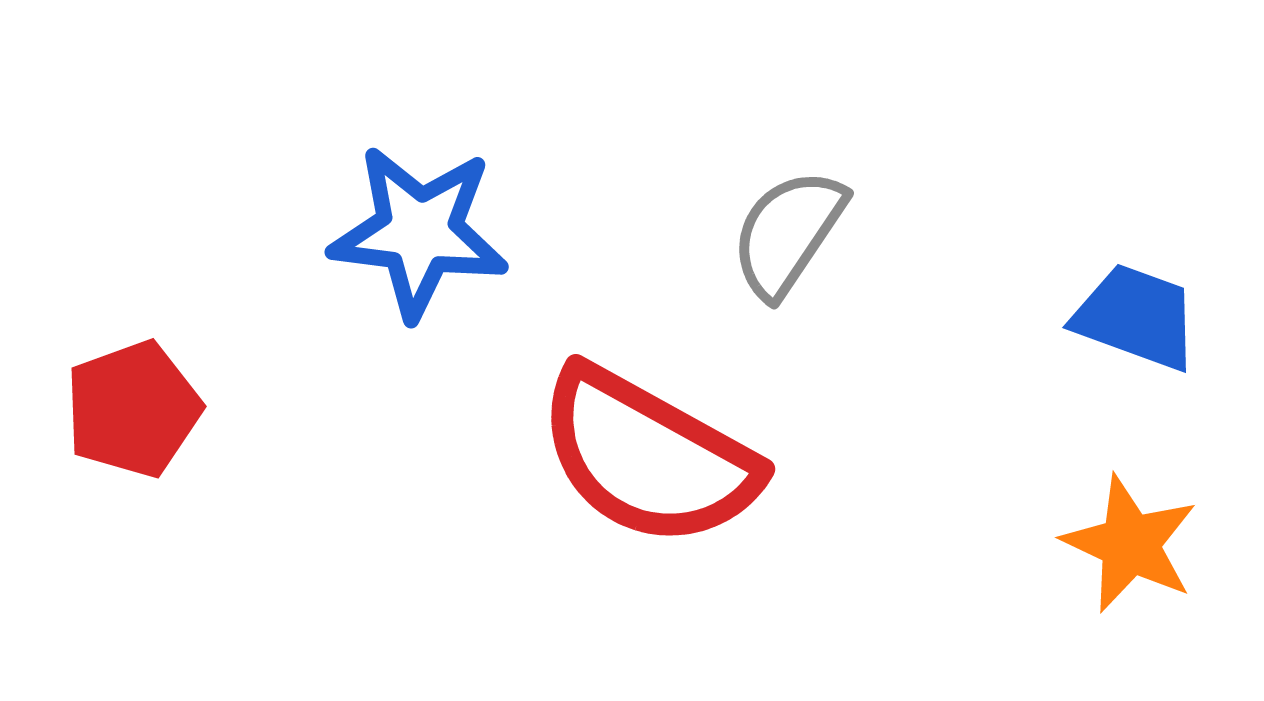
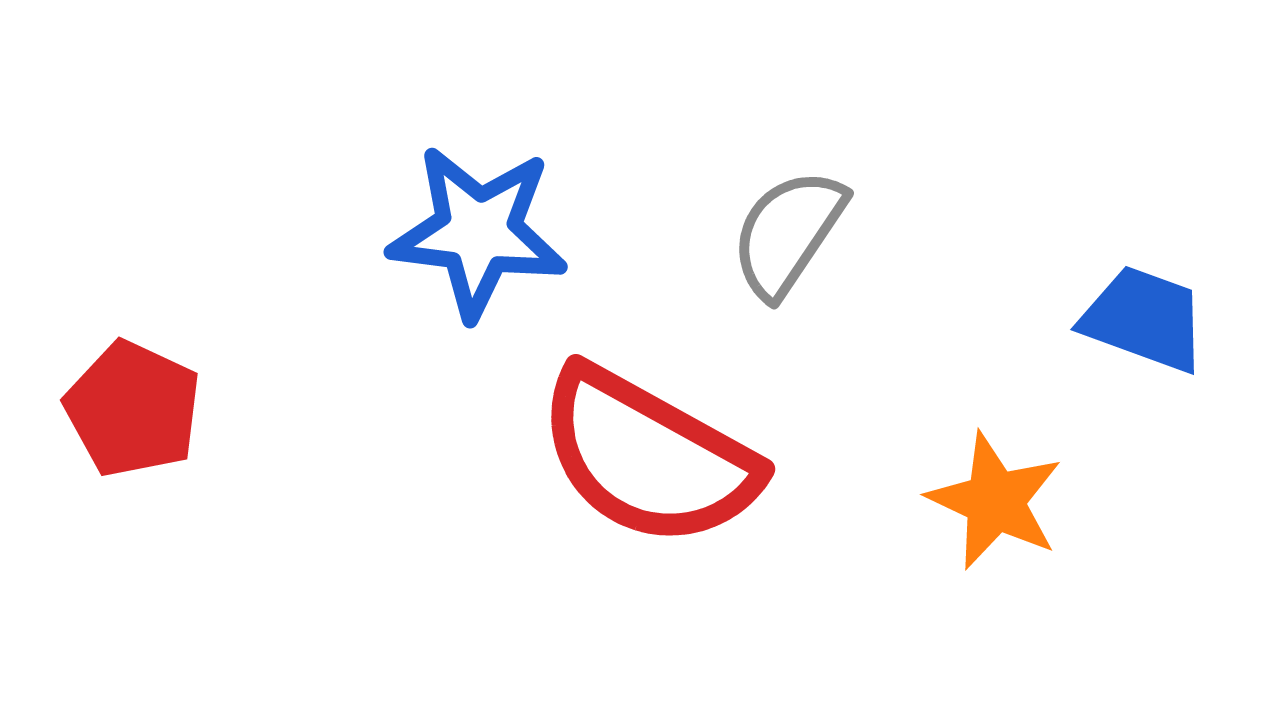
blue star: moved 59 px right
blue trapezoid: moved 8 px right, 2 px down
red pentagon: rotated 27 degrees counterclockwise
orange star: moved 135 px left, 43 px up
